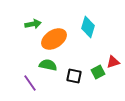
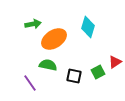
red triangle: moved 2 px right; rotated 16 degrees counterclockwise
